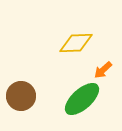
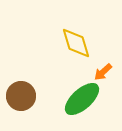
yellow diamond: rotated 76 degrees clockwise
orange arrow: moved 2 px down
